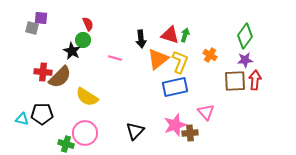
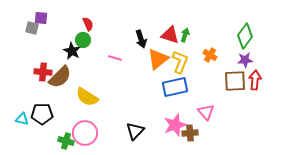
black arrow: rotated 12 degrees counterclockwise
green cross: moved 3 px up
